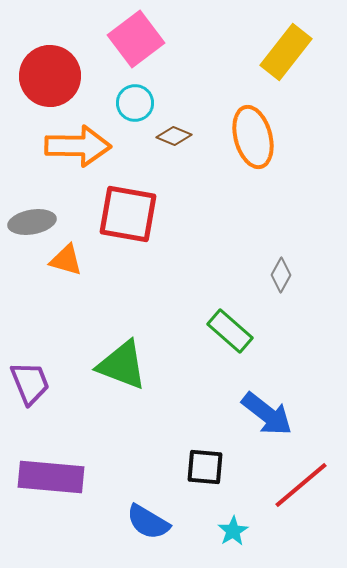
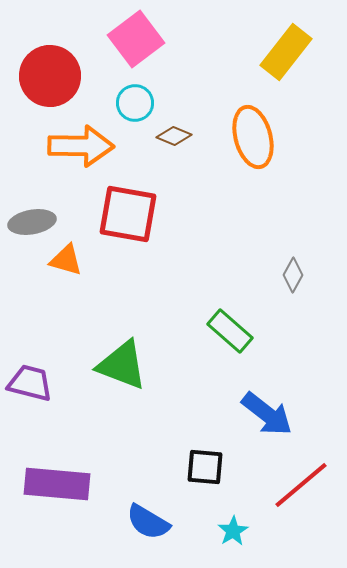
orange arrow: moved 3 px right
gray diamond: moved 12 px right
purple trapezoid: rotated 54 degrees counterclockwise
purple rectangle: moved 6 px right, 7 px down
